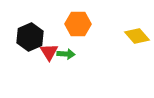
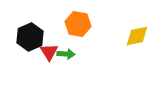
orange hexagon: rotated 10 degrees clockwise
yellow diamond: rotated 60 degrees counterclockwise
